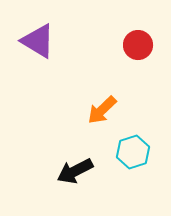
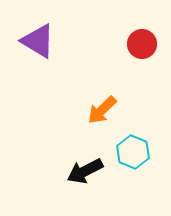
red circle: moved 4 px right, 1 px up
cyan hexagon: rotated 20 degrees counterclockwise
black arrow: moved 10 px right
